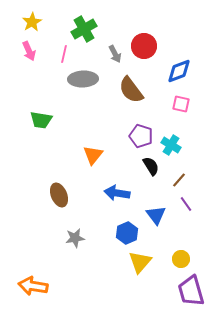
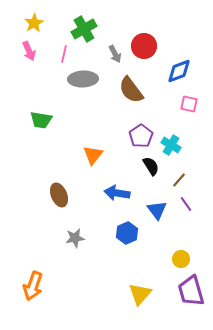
yellow star: moved 2 px right, 1 px down
pink square: moved 8 px right
purple pentagon: rotated 20 degrees clockwise
blue triangle: moved 1 px right, 5 px up
yellow triangle: moved 32 px down
orange arrow: rotated 80 degrees counterclockwise
